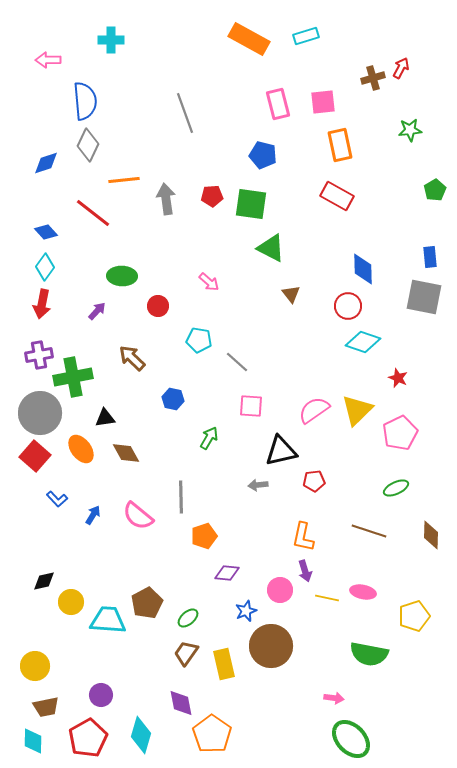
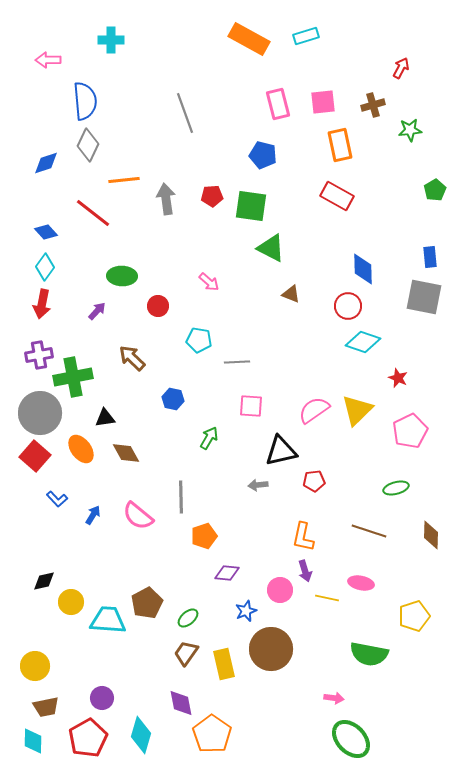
brown cross at (373, 78): moved 27 px down
green square at (251, 204): moved 2 px down
brown triangle at (291, 294): rotated 30 degrees counterclockwise
gray line at (237, 362): rotated 45 degrees counterclockwise
pink pentagon at (400, 433): moved 10 px right, 2 px up
green ellipse at (396, 488): rotated 10 degrees clockwise
pink ellipse at (363, 592): moved 2 px left, 9 px up
brown circle at (271, 646): moved 3 px down
purple circle at (101, 695): moved 1 px right, 3 px down
